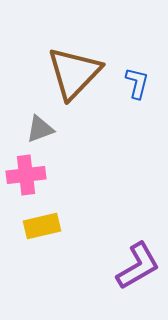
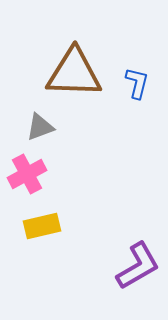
brown triangle: rotated 48 degrees clockwise
gray triangle: moved 2 px up
pink cross: moved 1 px right, 1 px up; rotated 21 degrees counterclockwise
